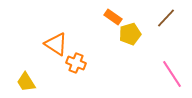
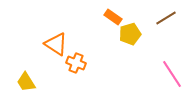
brown line: rotated 15 degrees clockwise
